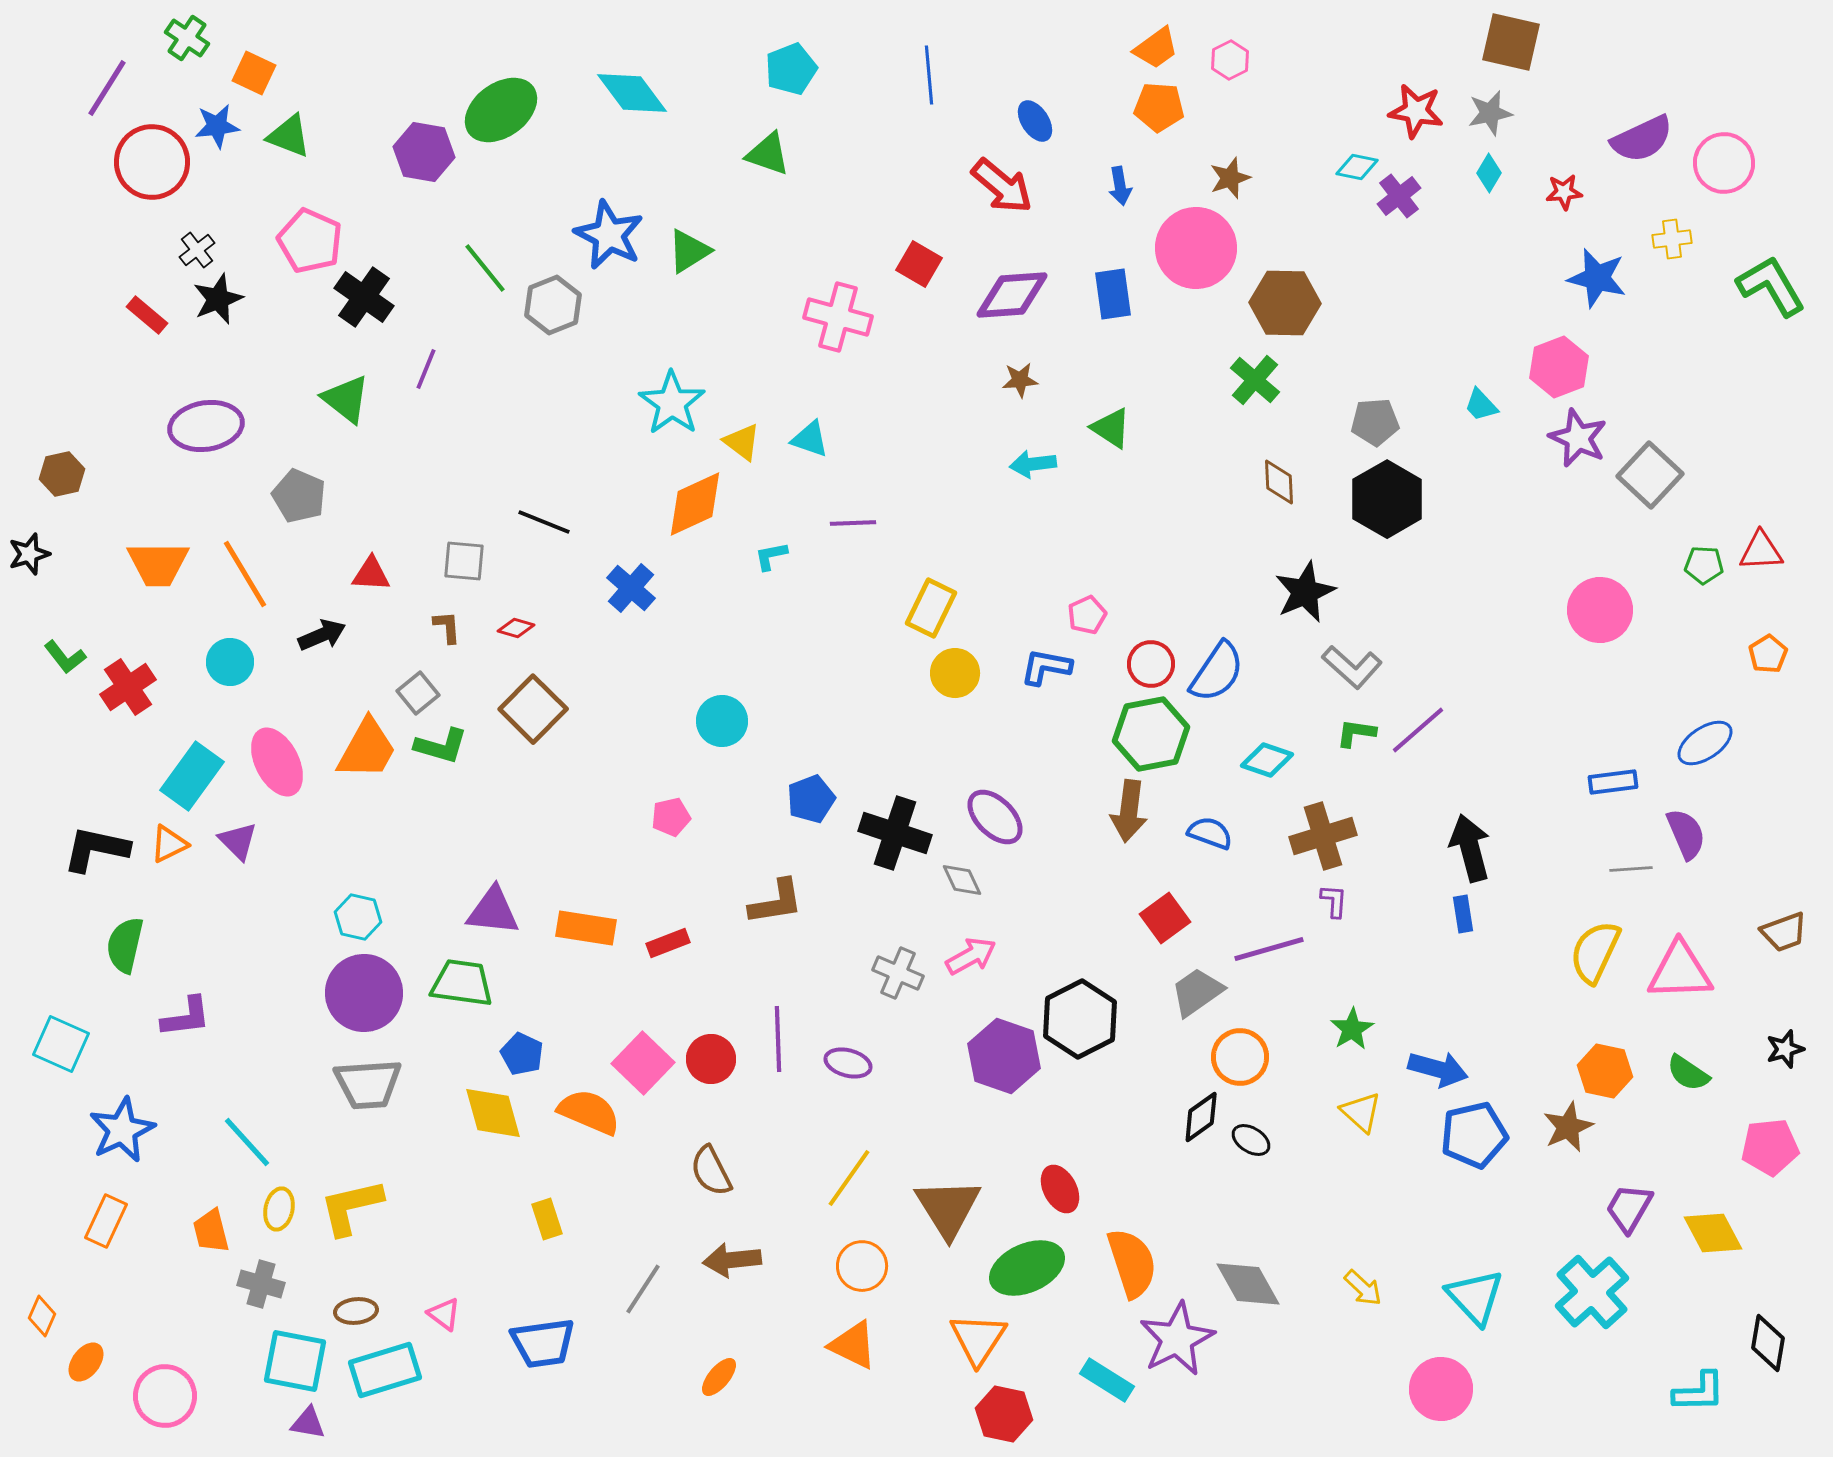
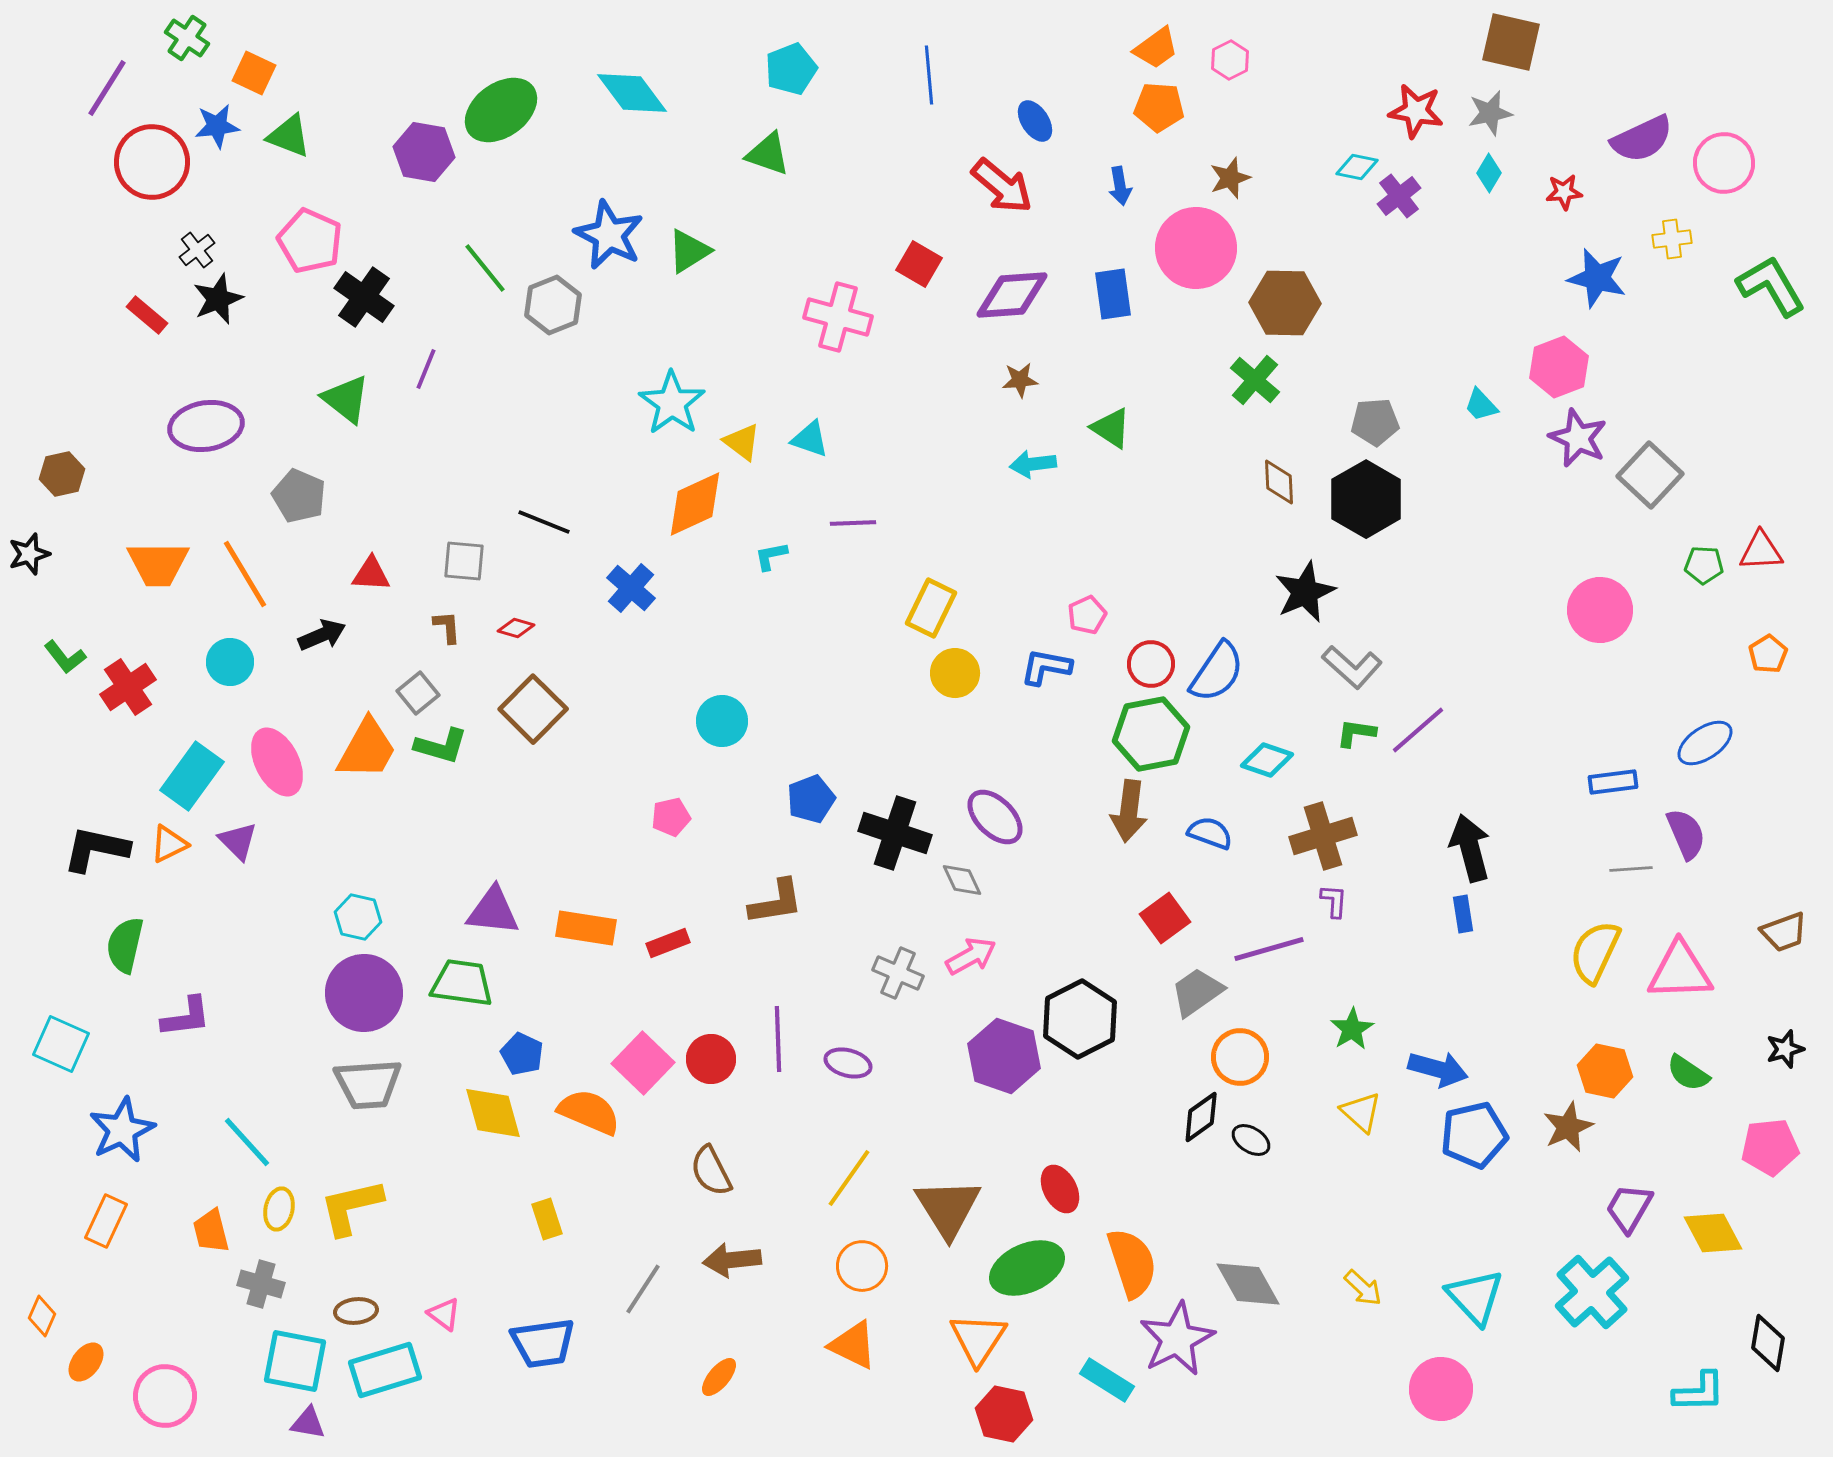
black hexagon at (1387, 499): moved 21 px left
